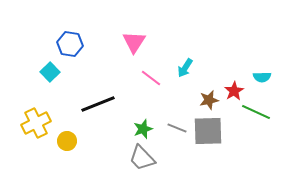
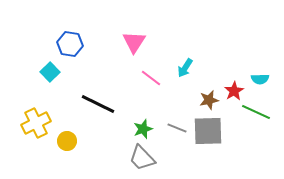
cyan semicircle: moved 2 px left, 2 px down
black line: rotated 48 degrees clockwise
